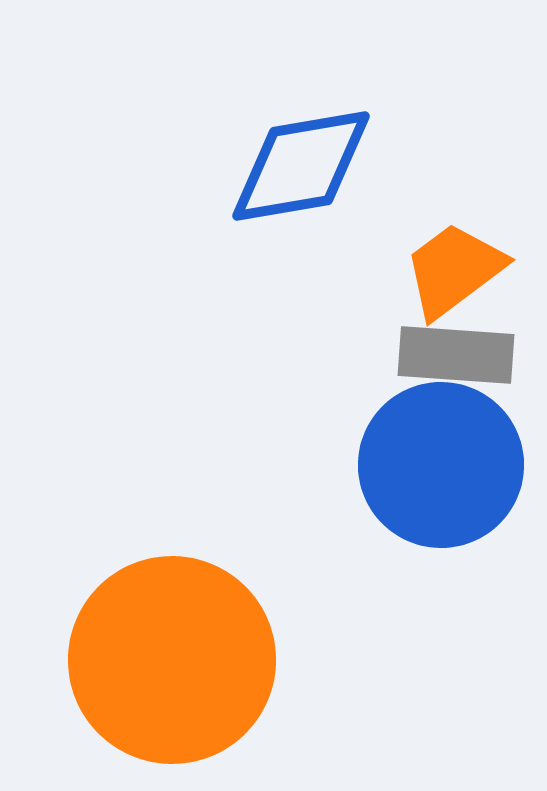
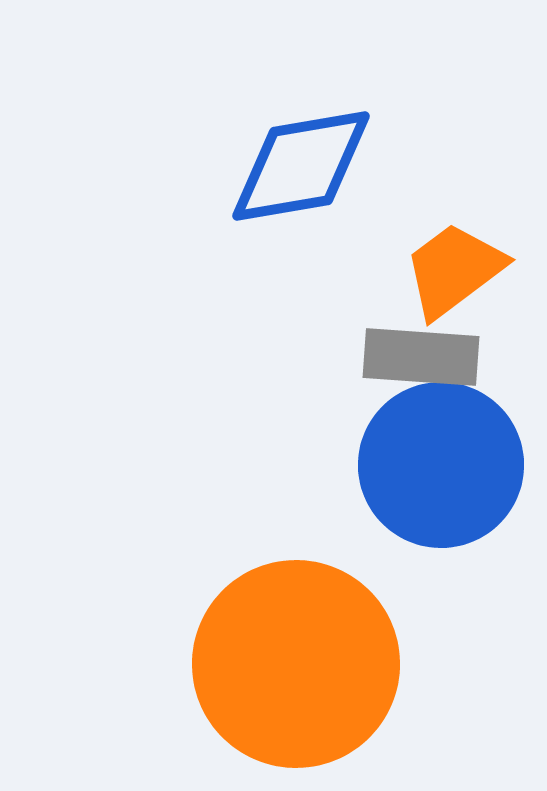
gray rectangle: moved 35 px left, 2 px down
orange circle: moved 124 px right, 4 px down
